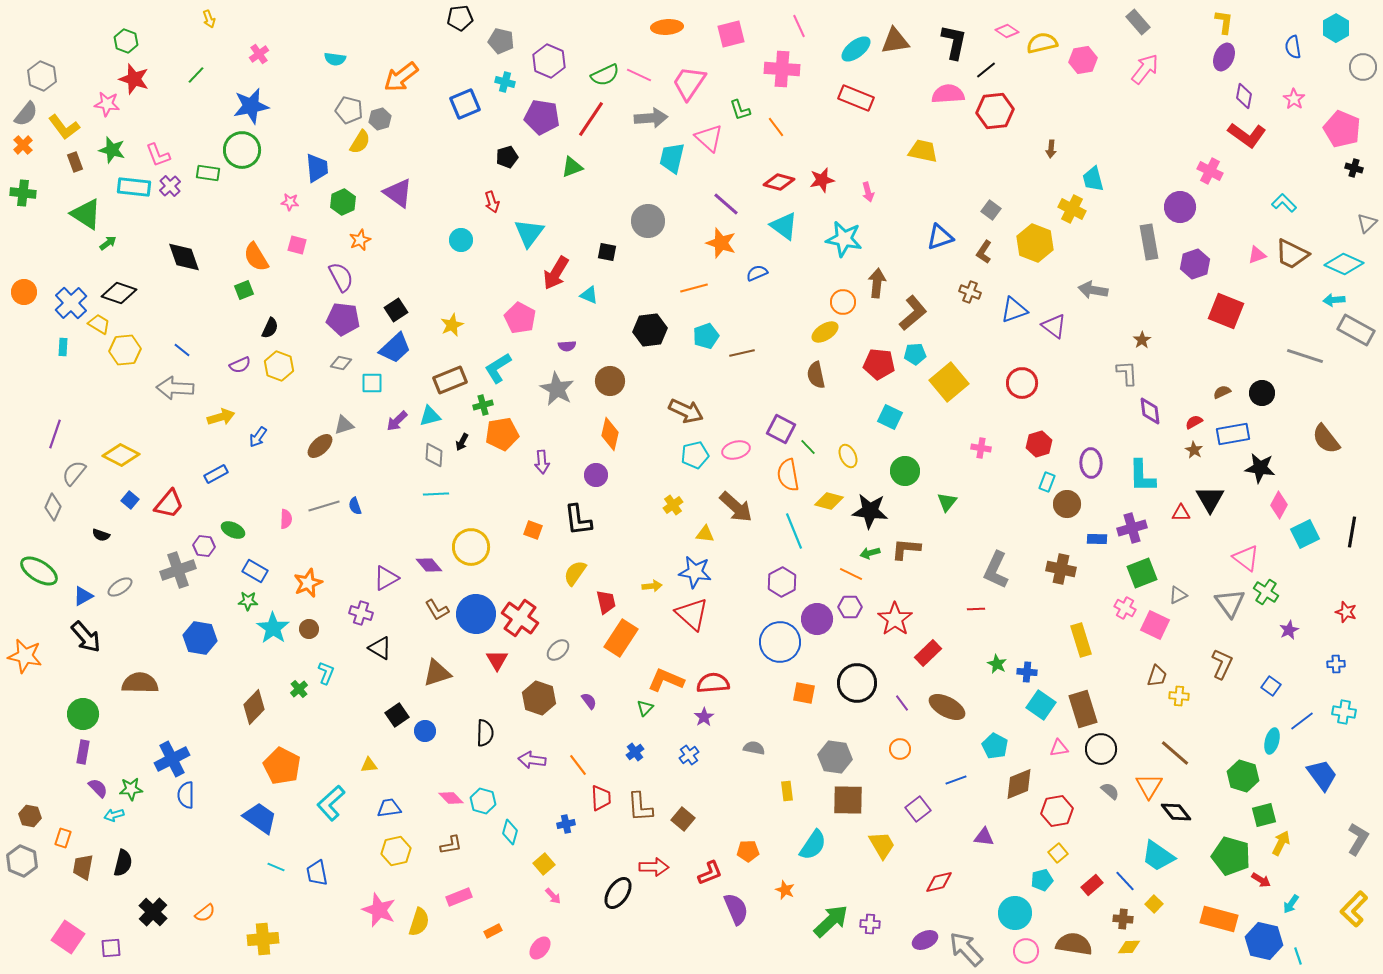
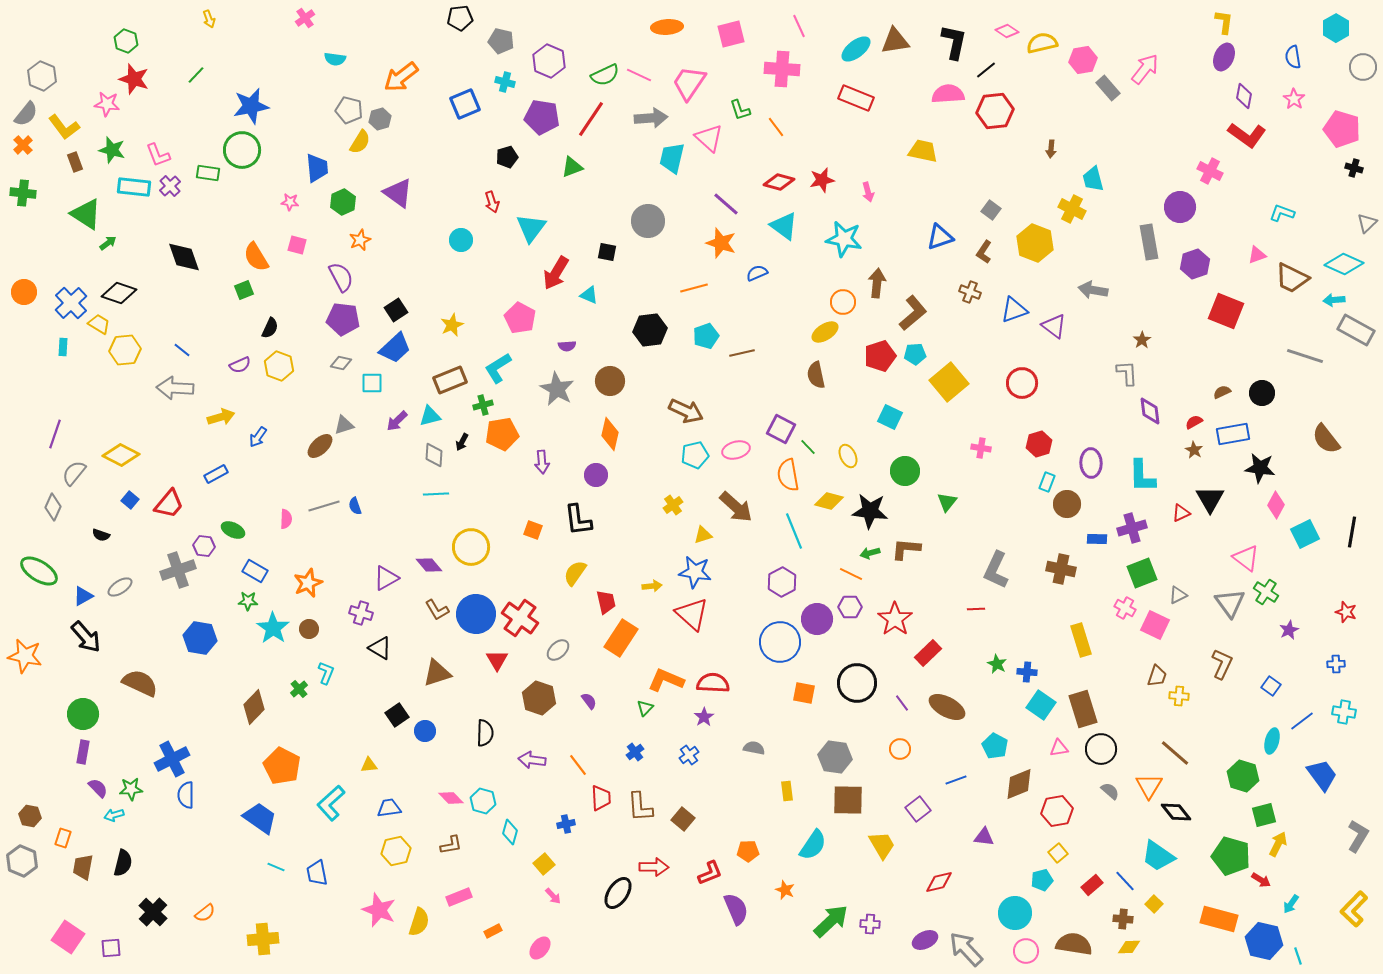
gray rectangle at (1138, 22): moved 30 px left, 66 px down
blue semicircle at (1293, 47): moved 10 px down
pink cross at (259, 54): moved 46 px right, 36 px up
pink pentagon at (1342, 129): rotated 6 degrees counterclockwise
cyan L-shape at (1284, 203): moved 2 px left, 10 px down; rotated 25 degrees counterclockwise
cyan triangle at (529, 233): moved 2 px right, 5 px up
brown trapezoid at (1292, 254): moved 24 px down
red pentagon at (879, 364): moved 1 px right, 8 px up; rotated 24 degrees counterclockwise
pink diamond at (1279, 505): moved 3 px left
red triangle at (1181, 513): rotated 24 degrees counterclockwise
yellow triangle at (705, 534): moved 2 px left, 1 px down; rotated 24 degrees counterclockwise
brown semicircle at (140, 683): rotated 24 degrees clockwise
red semicircle at (713, 683): rotated 8 degrees clockwise
gray L-shape at (1358, 839): moved 3 px up
yellow arrow at (1281, 843): moved 3 px left, 1 px down
